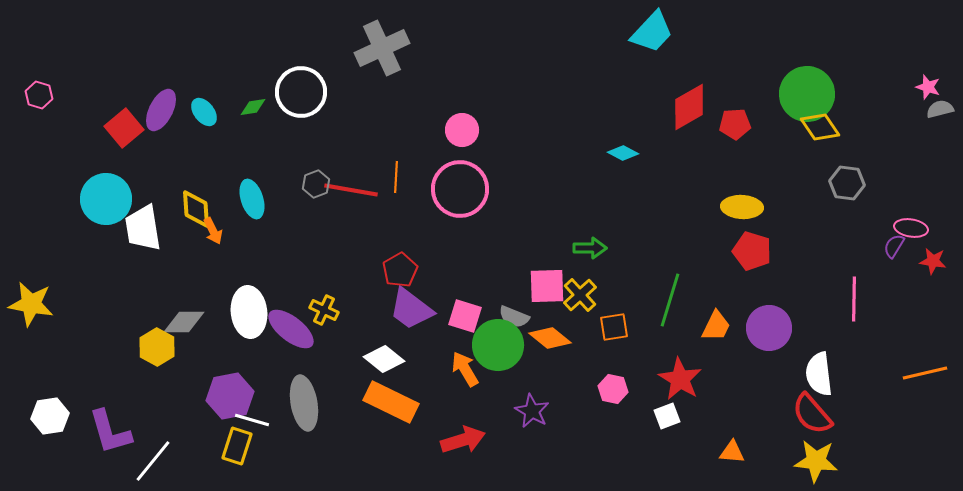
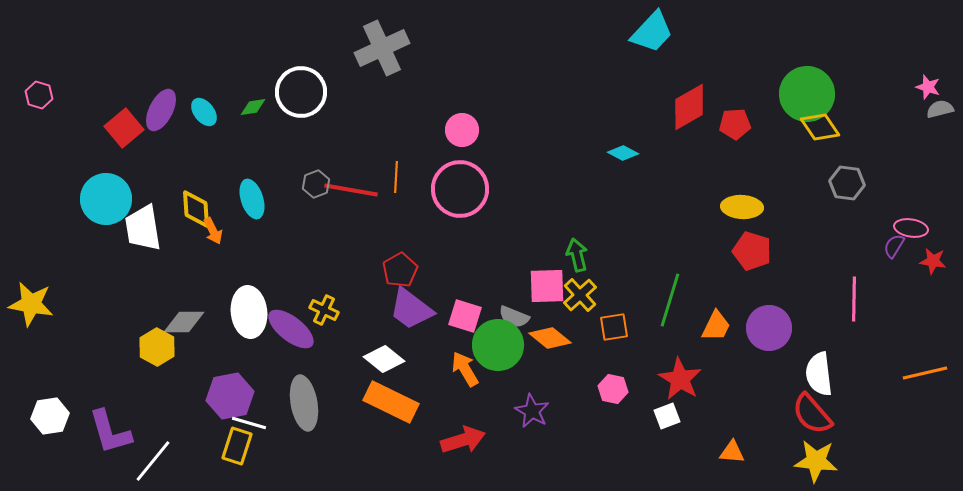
green arrow at (590, 248): moved 13 px left, 7 px down; rotated 104 degrees counterclockwise
white line at (252, 420): moved 3 px left, 3 px down
